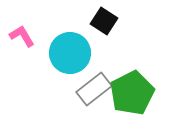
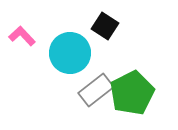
black square: moved 1 px right, 5 px down
pink L-shape: rotated 12 degrees counterclockwise
gray rectangle: moved 2 px right, 1 px down
